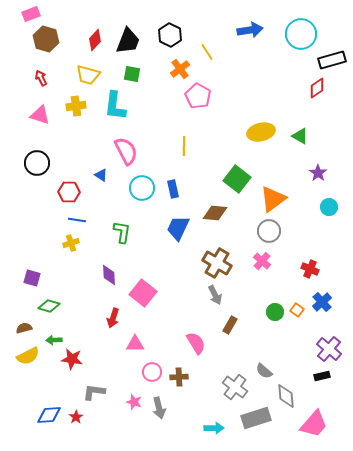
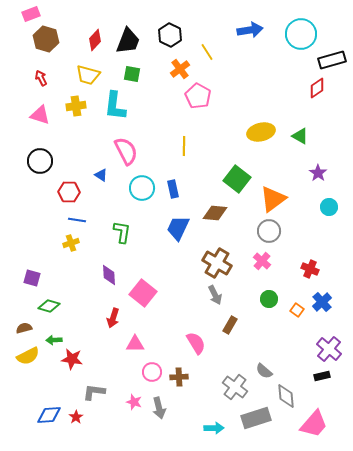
black circle at (37, 163): moved 3 px right, 2 px up
green circle at (275, 312): moved 6 px left, 13 px up
